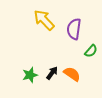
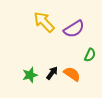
yellow arrow: moved 2 px down
purple semicircle: rotated 130 degrees counterclockwise
green semicircle: moved 1 px left, 4 px down; rotated 16 degrees counterclockwise
